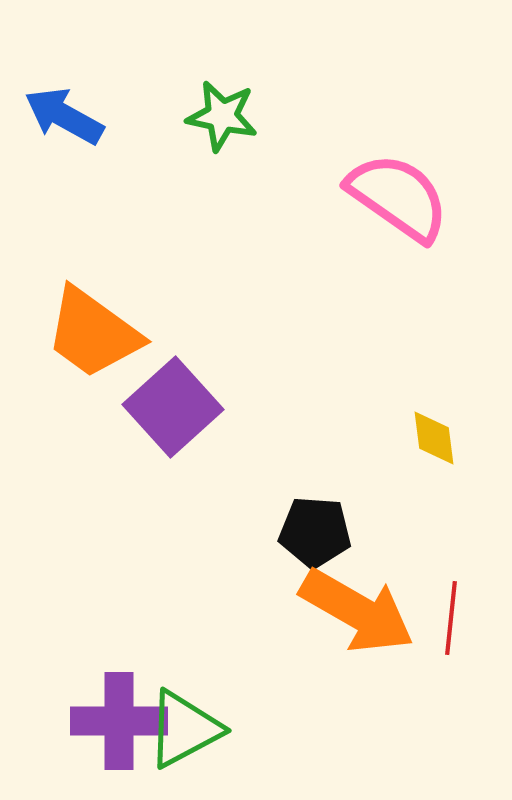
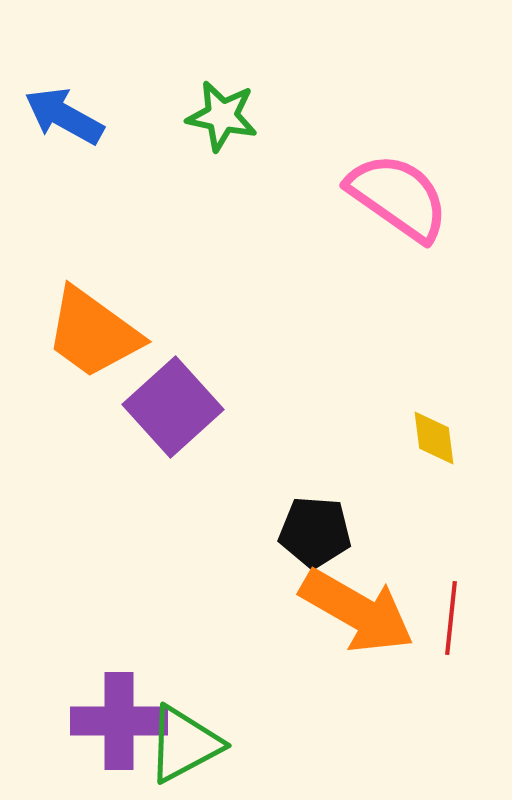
green triangle: moved 15 px down
